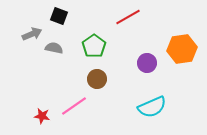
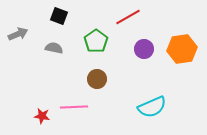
gray arrow: moved 14 px left
green pentagon: moved 2 px right, 5 px up
purple circle: moved 3 px left, 14 px up
pink line: moved 1 px down; rotated 32 degrees clockwise
